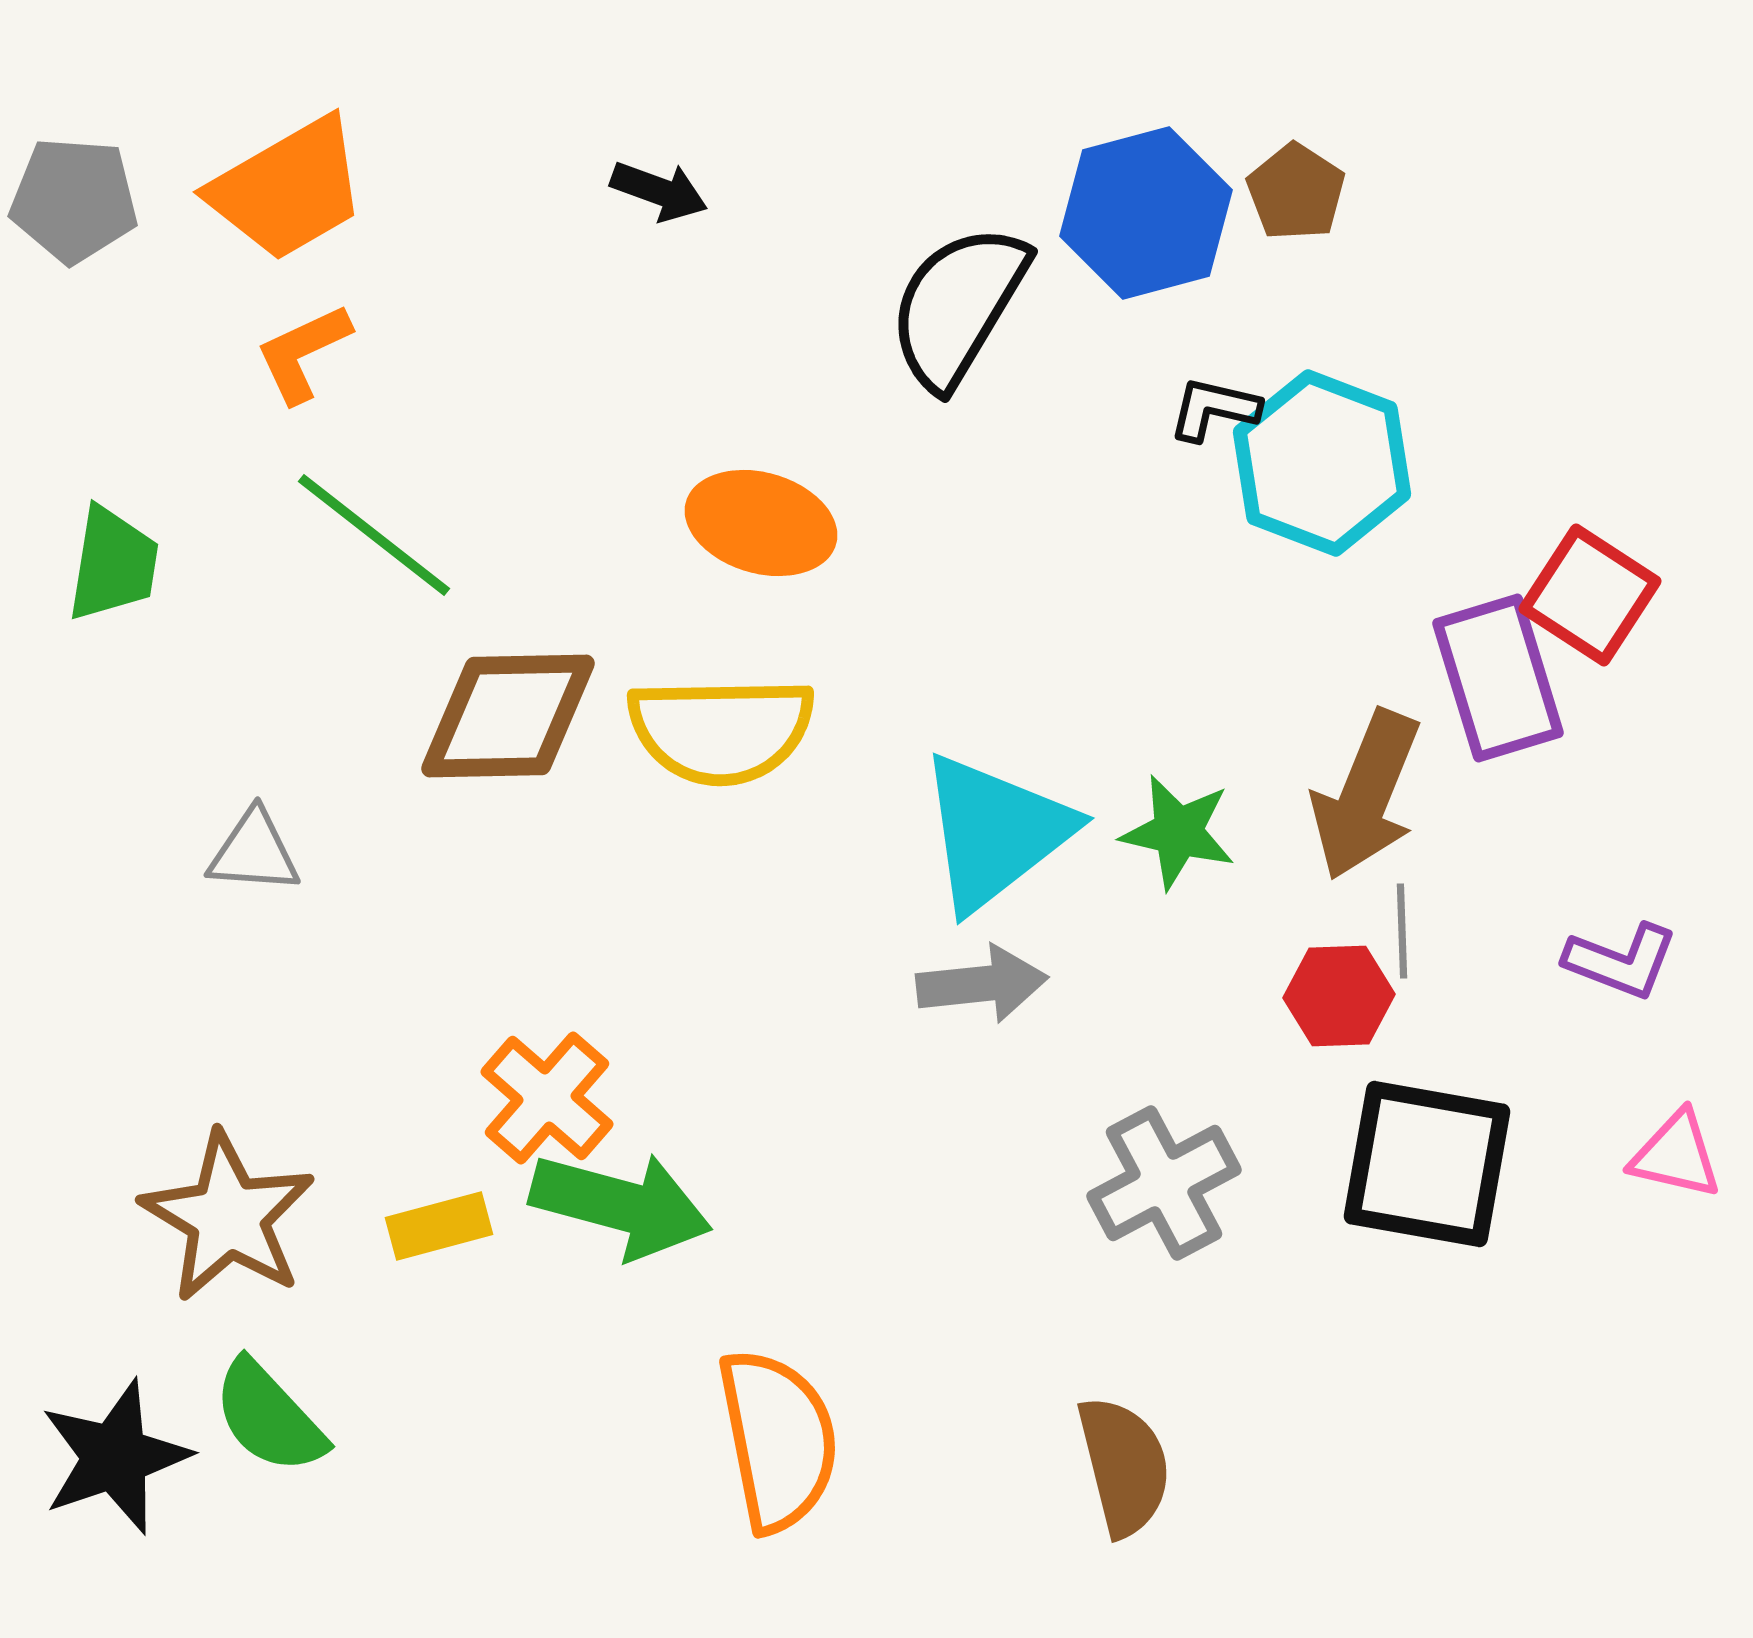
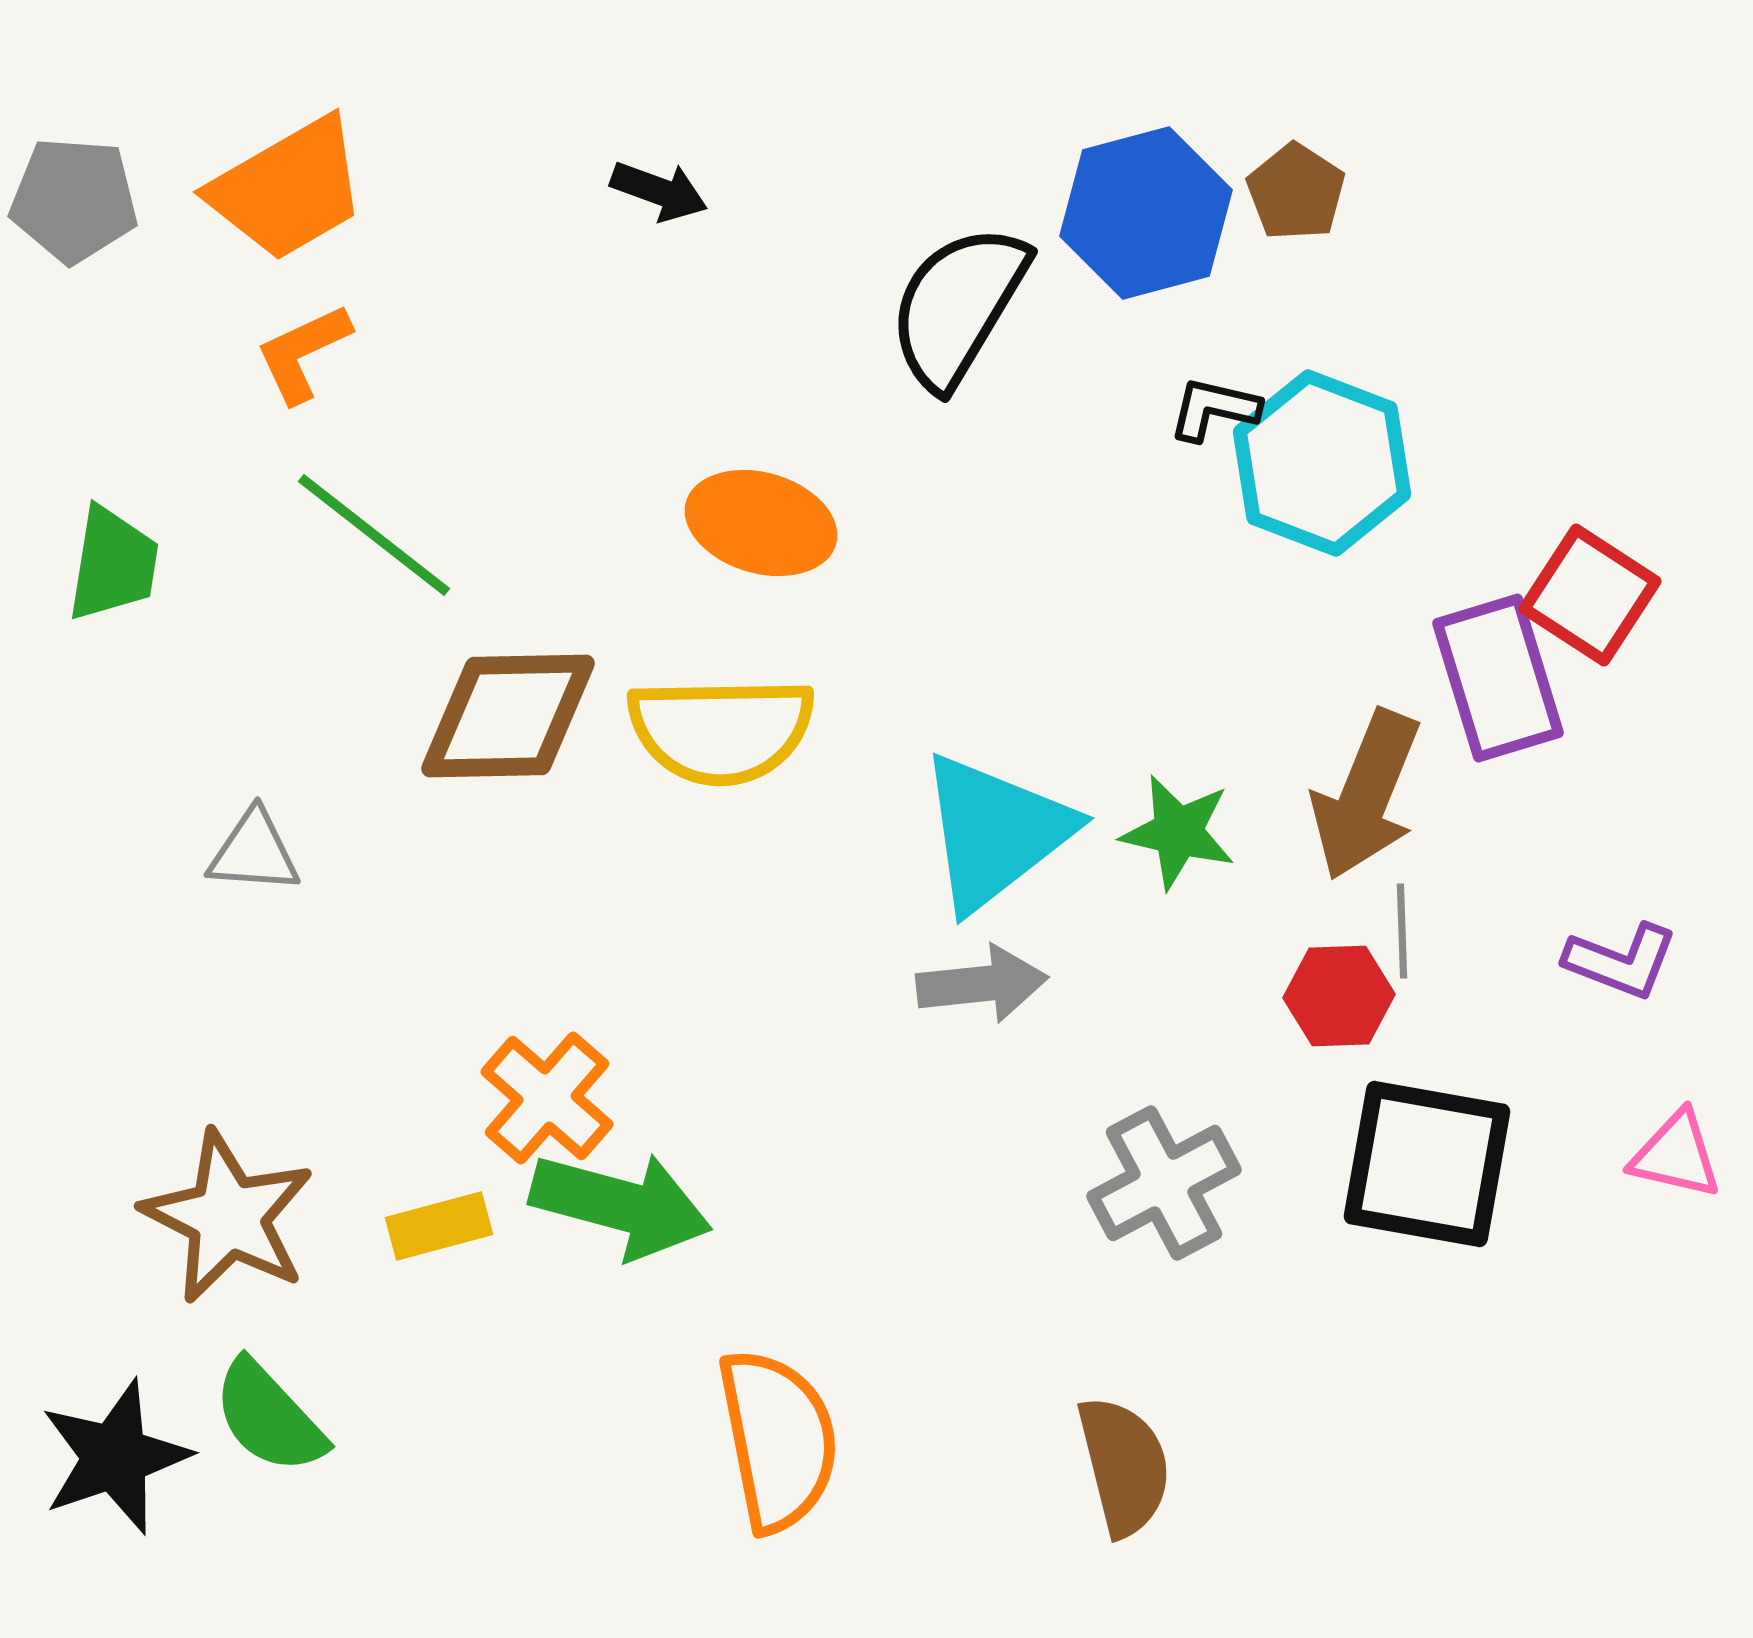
brown star: rotated 4 degrees counterclockwise
